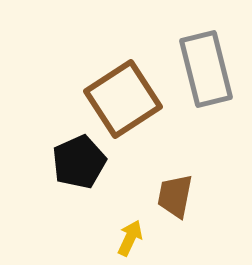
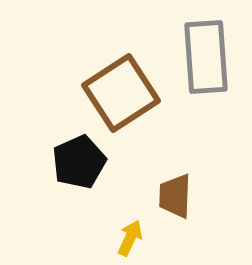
gray rectangle: moved 12 px up; rotated 10 degrees clockwise
brown square: moved 2 px left, 6 px up
brown trapezoid: rotated 9 degrees counterclockwise
